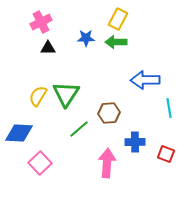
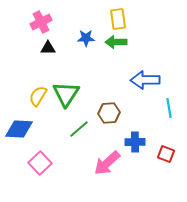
yellow rectangle: rotated 35 degrees counterclockwise
blue diamond: moved 4 px up
pink arrow: rotated 136 degrees counterclockwise
